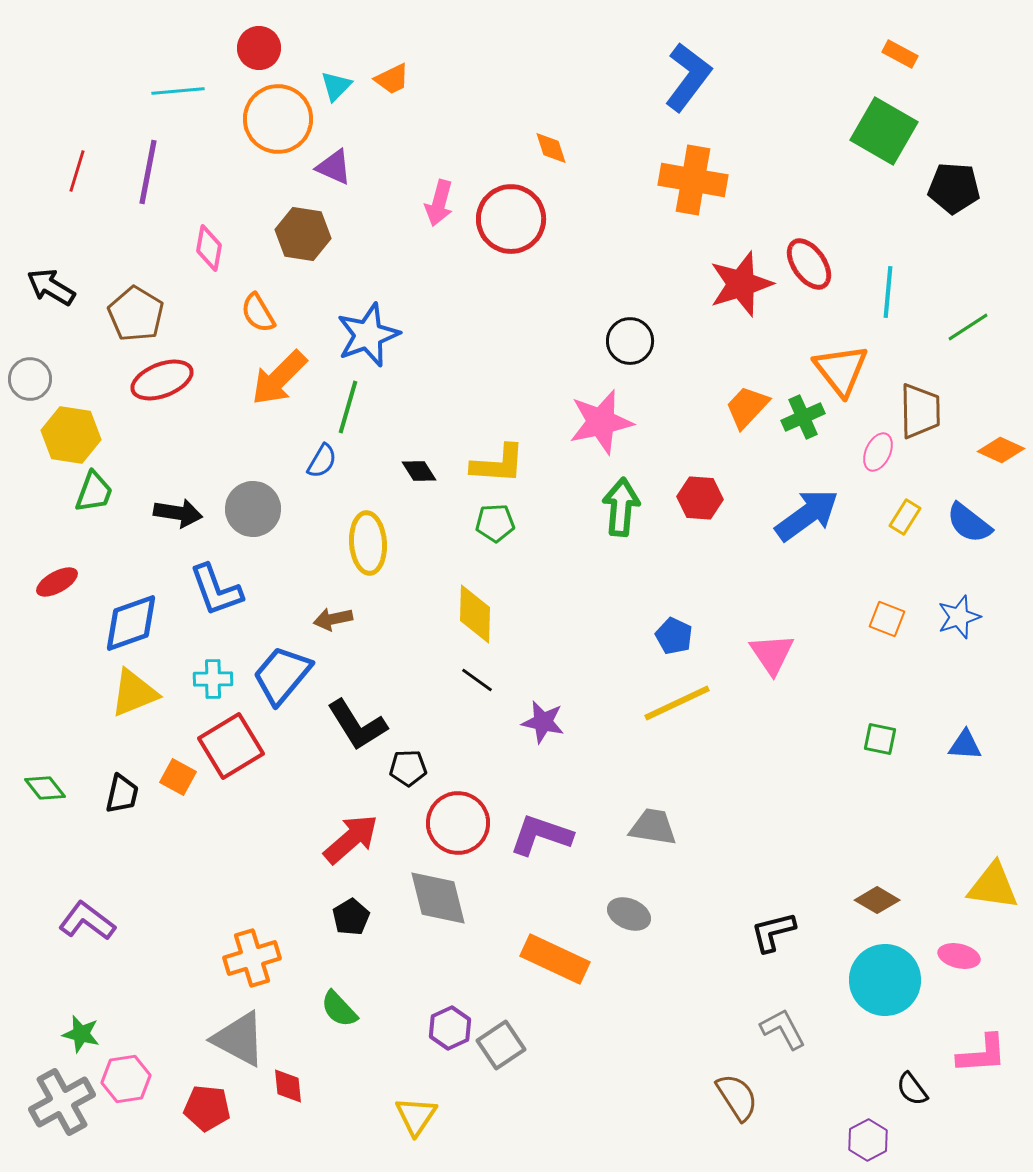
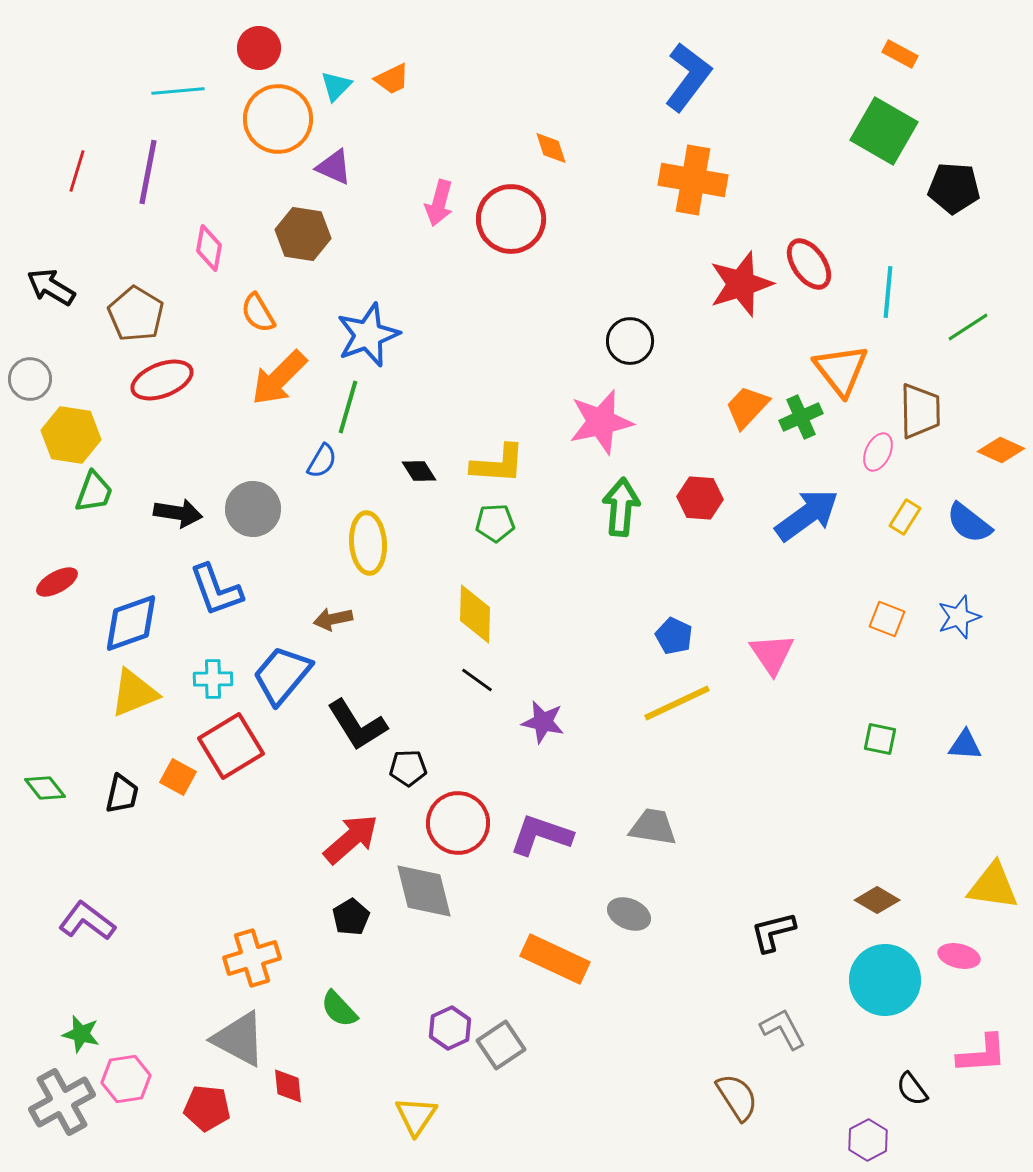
green cross at (803, 417): moved 2 px left
gray diamond at (438, 898): moved 14 px left, 7 px up
